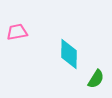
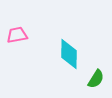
pink trapezoid: moved 3 px down
